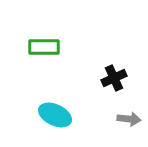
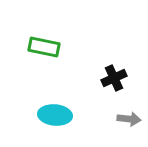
green rectangle: rotated 12 degrees clockwise
cyan ellipse: rotated 20 degrees counterclockwise
